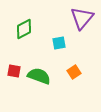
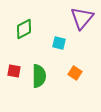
cyan square: rotated 24 degrees clockwise
orange square: moved 1 px right, 1 px down; rotated 24 degrees counterclockwise
green semicircle: rotated 70 degrees clockwise
